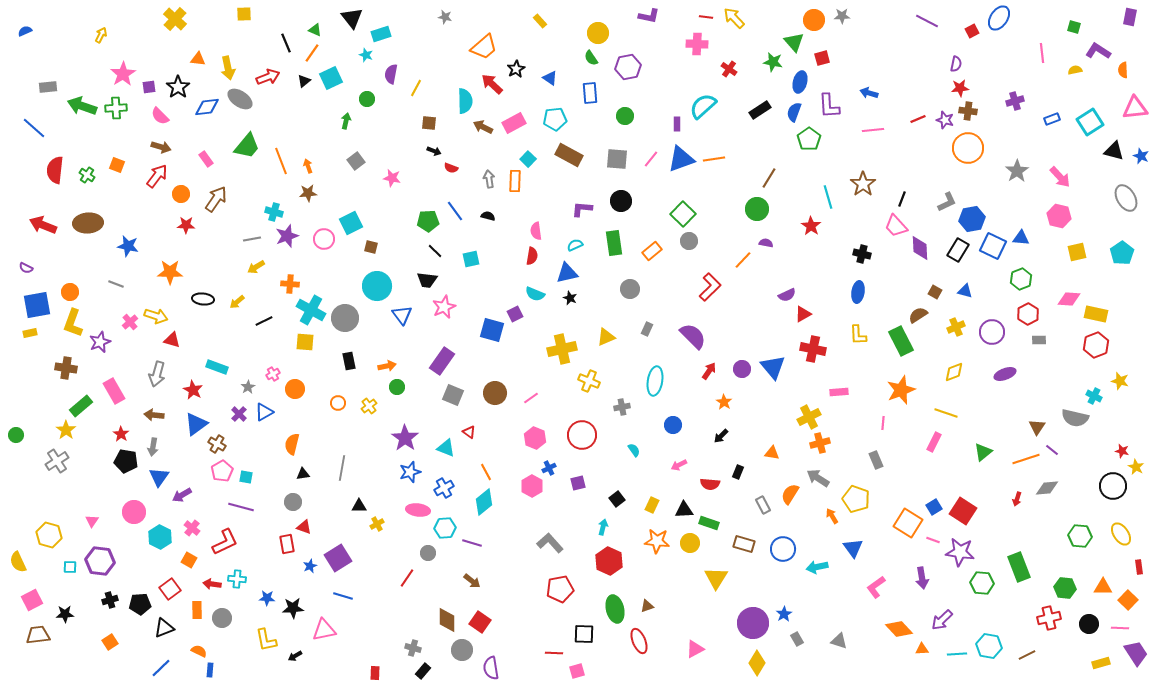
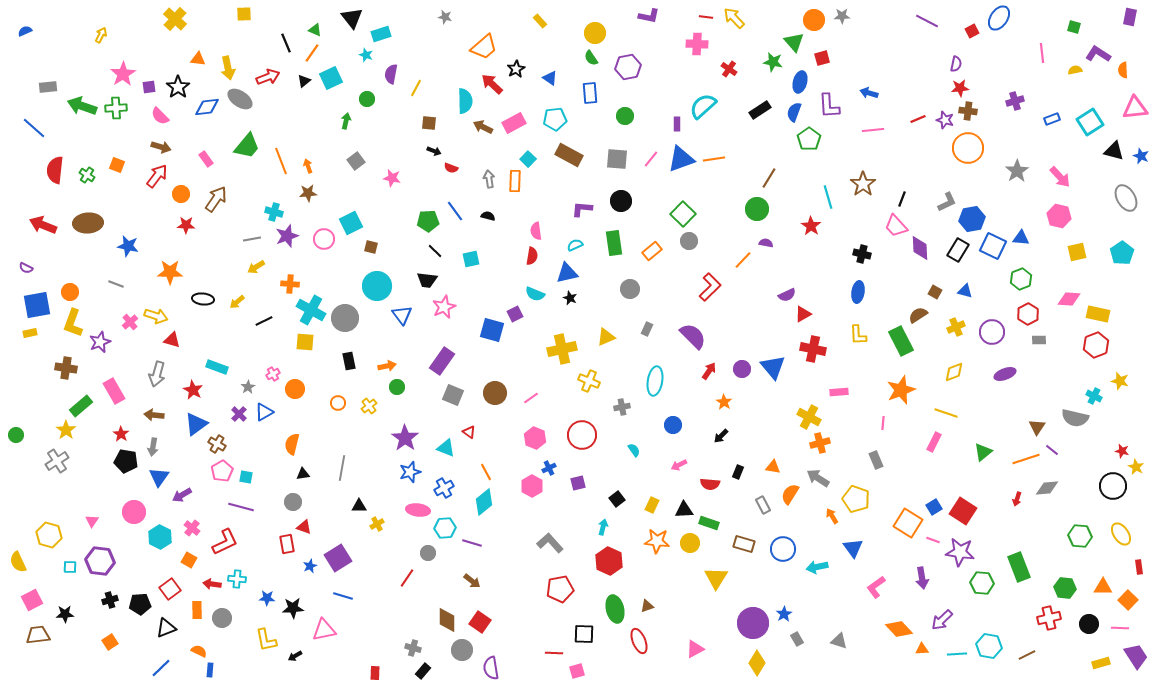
yellow circle at (598, 33): moved 3 px left
purple L-shape at (1098, 51): moved 3 px down
yellow rectangle at (1096, 314): moved 2 px right
yellow cross at (809, 417): rotated 35 degrees counterclockwise
orange triangle at (772, 453): moved 1 px right, 14 px down
black triangle at (164, 628): moved 2 px right
purple trapezoid at (1136, 653): moved 3 px down
